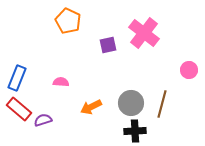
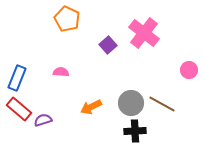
orange pentagon: moved 1 px left, 2 px up
purple square: rotated 30 degrees counterclockwise
pink semicircle: moved 10 px up
brown line: rotated 76 degrees counterclockwise
